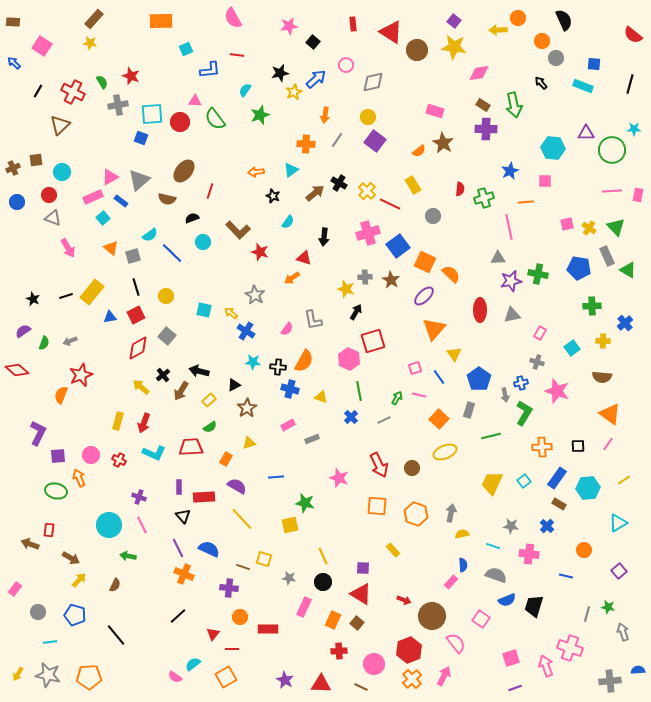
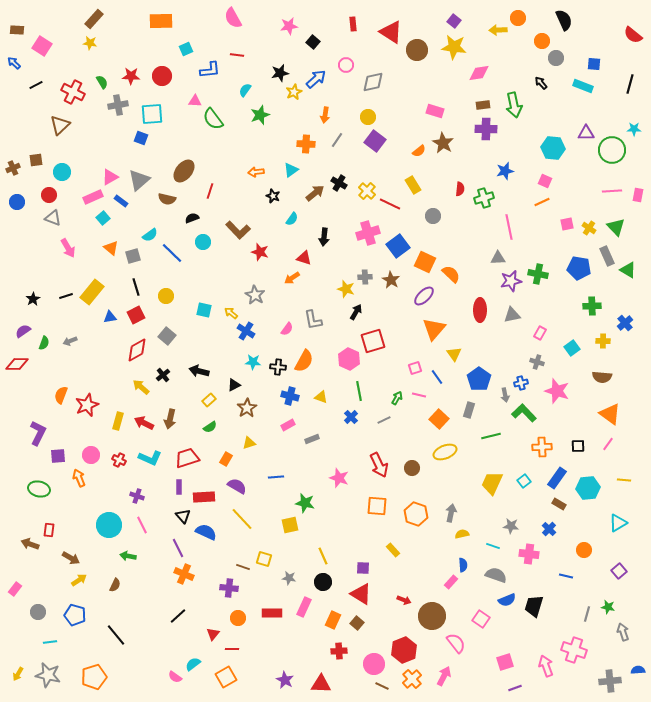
brown rectangle at (13, 22): moved 4 px right, 8 px down
red star at (131, 76): rotated 18 degrees counterclockwise
black line at (38, 91): moved 2 px left, 6 px up; rotated 32 degrees clockwise
brown rectangle at (483, 105): rotated 40 degrees counterclockwise
green semicircle at (215, 119): moved 2 px left
red circle at (180, 122): moved 18 px left, 46 px up
blue star at (510, 171): moved 5 px left; rotated 12 degrees clockwise
pink square at (545, 181): rotated 24 degrees clockwise
orange line at (526, 202): moved 16 px right; rotated 21 degrees counterclockwise
cyan semicircle at (288, 222): moved 4 px right, 3 px up
black star at (33, 299): rotated 16 degrees clockwise
red diamond at (138, 348): moved 1 px left, 2 px down
red diamond at (17, 370): moved 6 px up; rotated 40 degrees counterclockwise
red star at (81, 375): moved 6 px right, 30 px down
blue line at (439, 377): moved 2 px left
blue cross at (290, 389): moved 7 px down
brown arrow at (181, 391): moved 11 px left, 28 px down; rotated 18 degrees counterclockwise
green L-shape at (524, 413): rotated 75 degrees counterclockwise
red arrow at (144, 423): rotated 96 degrees clockwise
red trapezoid at (191, 447): moved 4 px left, 11 px down; rotated 15 degrees counterclockwise
cyan L-shape at (154, 453): moved 4 px left, 5 px down
yellow line at (624, 480): rotated 40 degrees clockwise
green ellipse at (56, 491): moved 17 px left, 2 px up
purple cross at (139, 497): moved 2 px left, 1 px up
blue cross at (547, 526): moved 2 px right, 3 px down
blue semicircle at (209, 549): moved 3 px left, 17 px up
yellow arrow at (79, 580): rotated 14 degrees clockwise
orange circle at (240, 617): moved 2 px left, 1 px down
red rectangle at (268, 629): moved 4 px right, 16 px up
pink cross at (570, 648): moved 4 px right, 2 px down
red hexagon at (409, 650): moved 5 px left
pink square at (511, 658): moved 6 px left, 4 px down
orange pentagon at (89, 677): moved 5 px right; rotated 15 degrees counterclockwise
brown line at (361, 687): moved 21 px right, 1 px up
